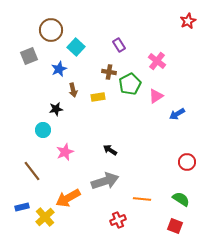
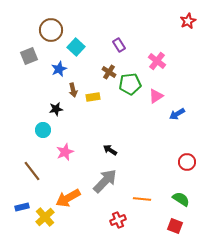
brown cross: rotated 24 degrees clockwise
green pentagon: rotated 20 degrees clockwise
yellow rectangle: moved 5 px left
gray arrow: rotated 28 degrees counterclockwise
